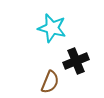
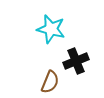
cyan star: moved 1 px left, 1 px down
